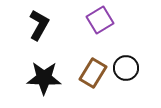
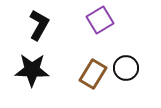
brown rectangle: moved 1 px down
black star: moved 12 px left, 8 px up
